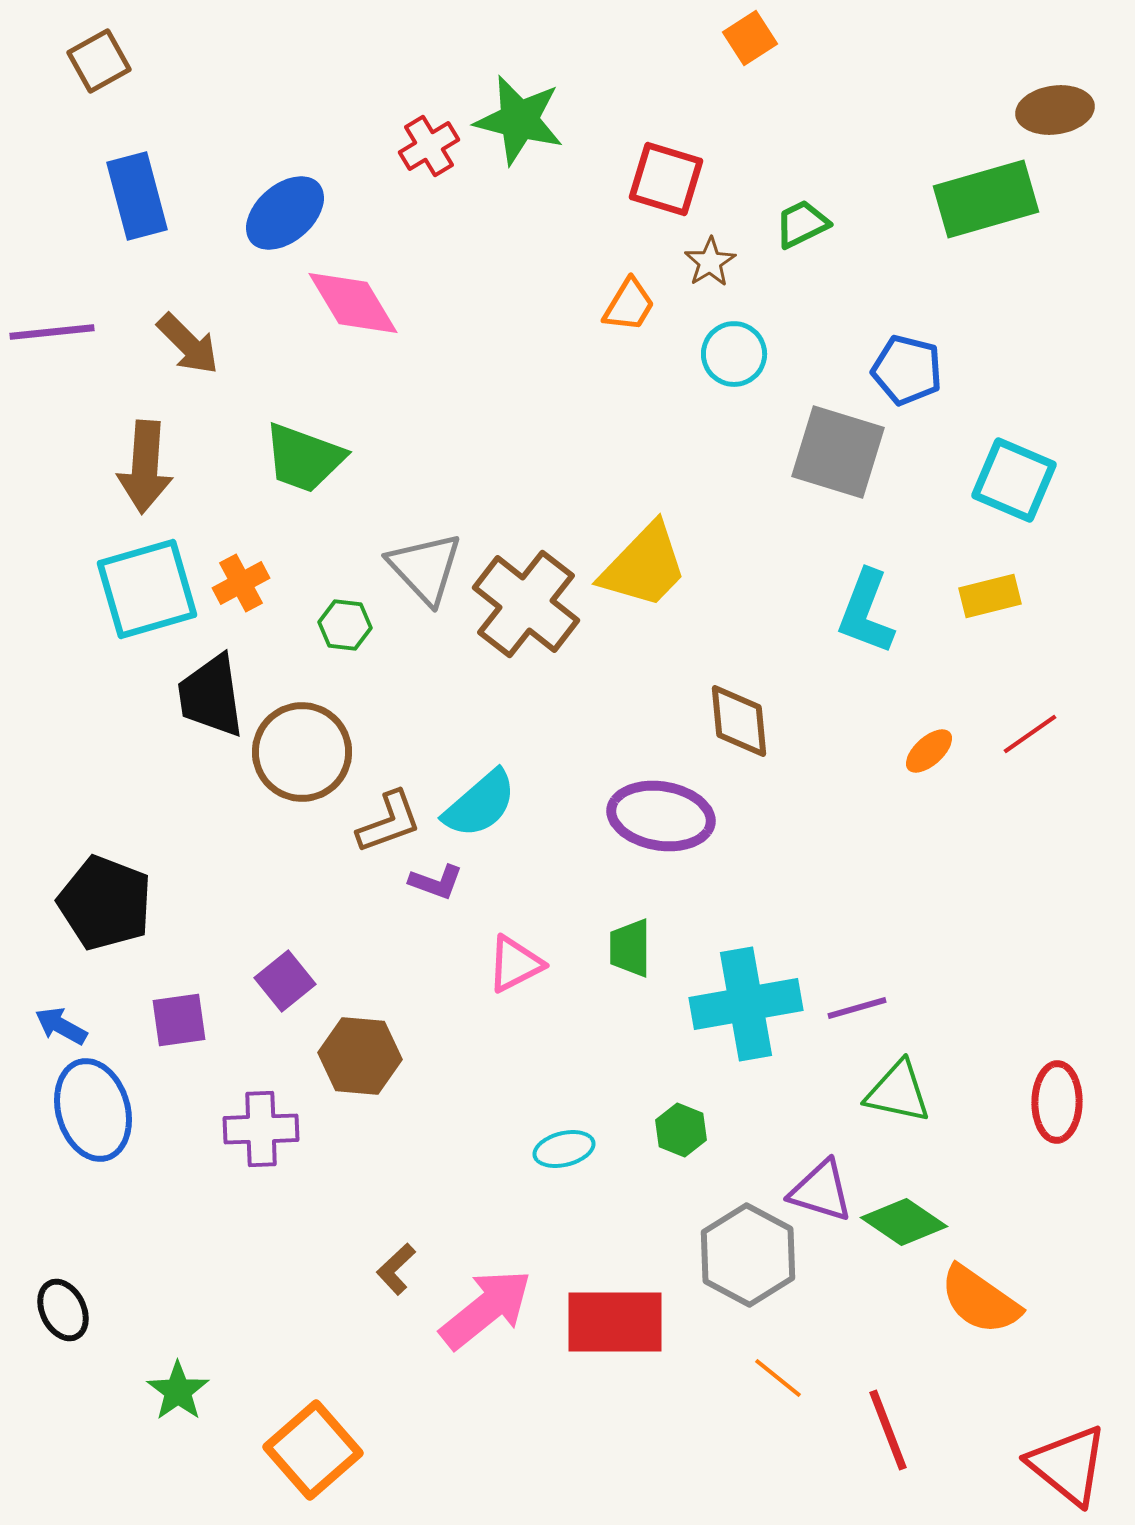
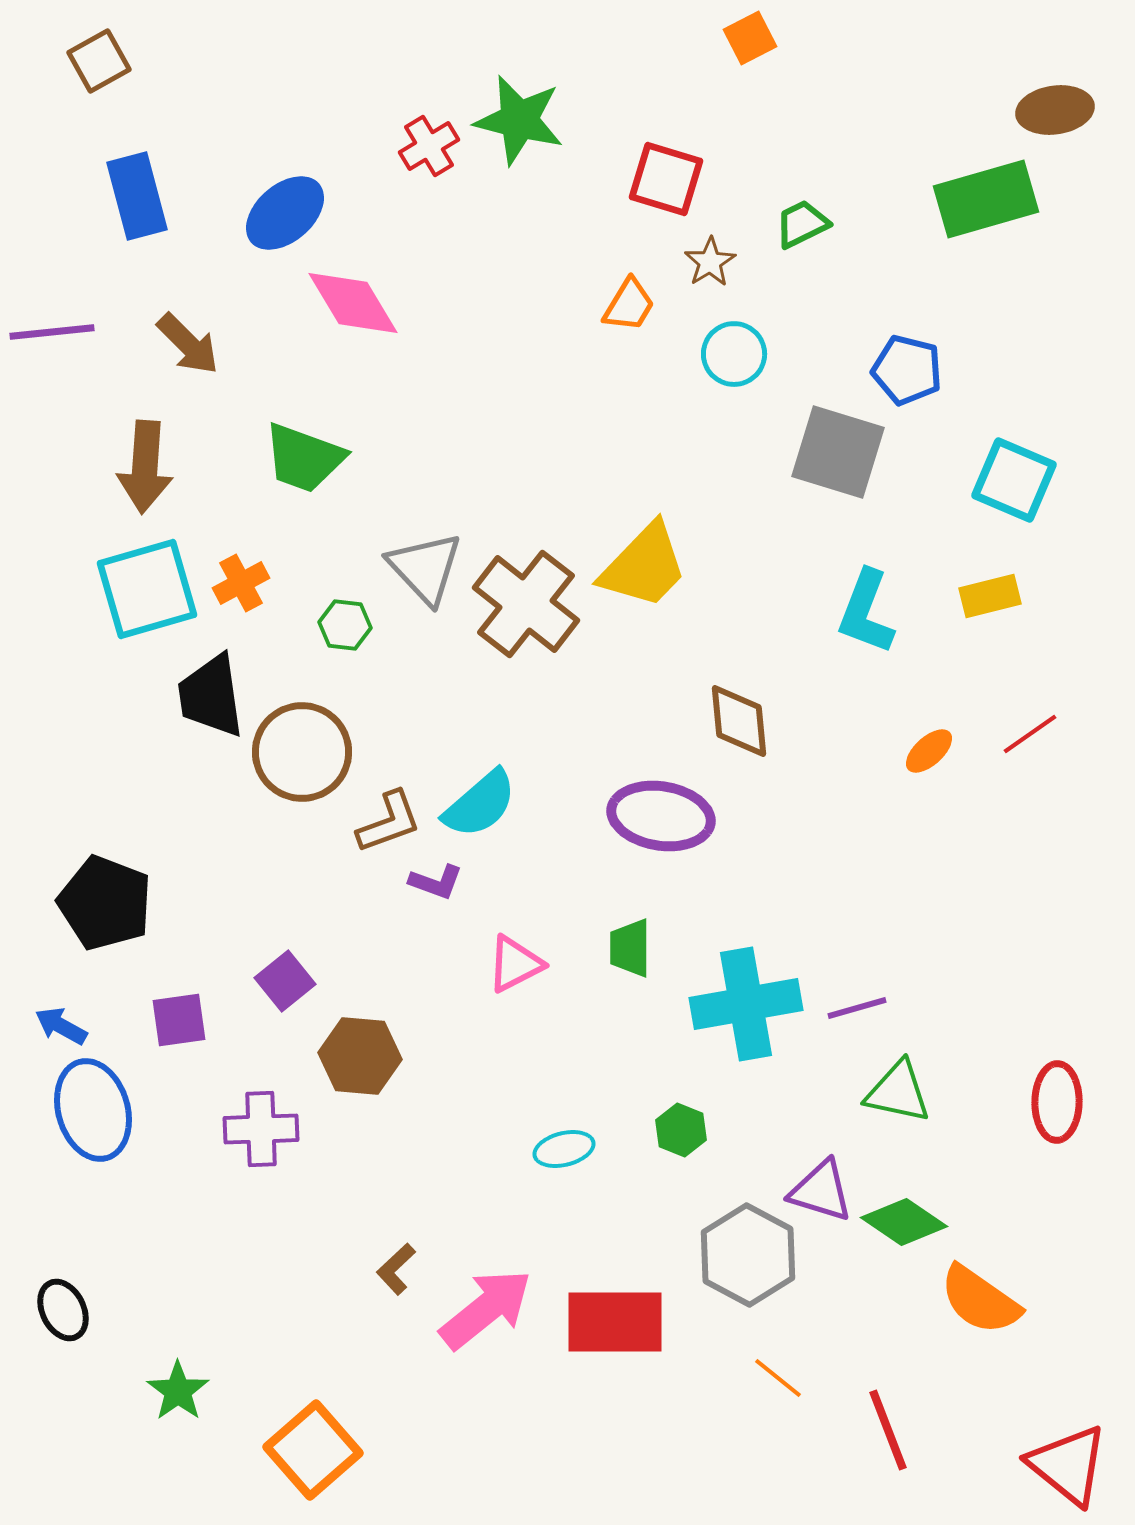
orange square at (750, 38): rotated 6 degrees clockwise
